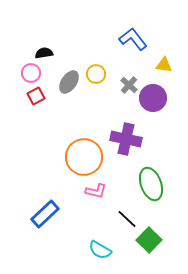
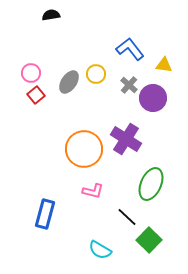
blue L-shape: moved 3 px left, 10 px down
black semicircle: moved 7 px right, 38 px up
red square: moved 1 px up; rotated 12 degrees counterclockwise
purple cross: rotated 20 degrees clockwise
orange circle: moved 8 px up
green ellipse: rotated 44 degrees clockwise
pink L-shape: moved 3 px left
blue rectangle: rotated 32 degrees counterclockwise
black line: moved 2 px up
